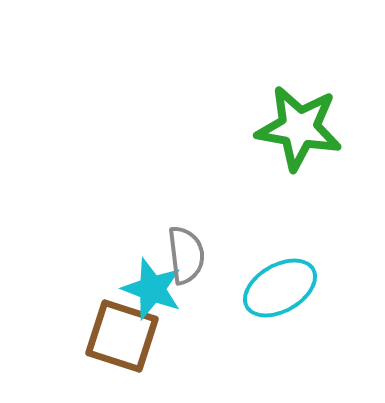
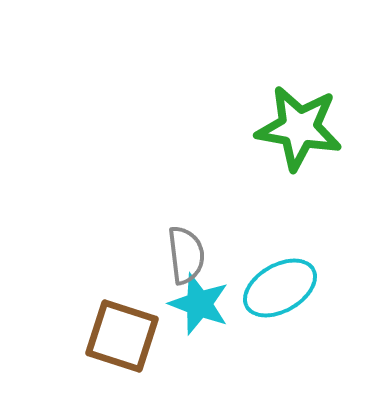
cyan star: moved 47 px right, 15 px down
